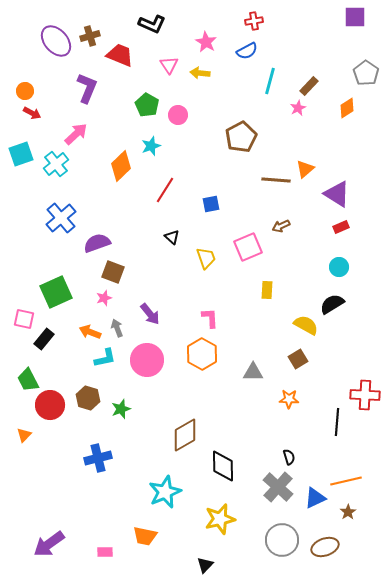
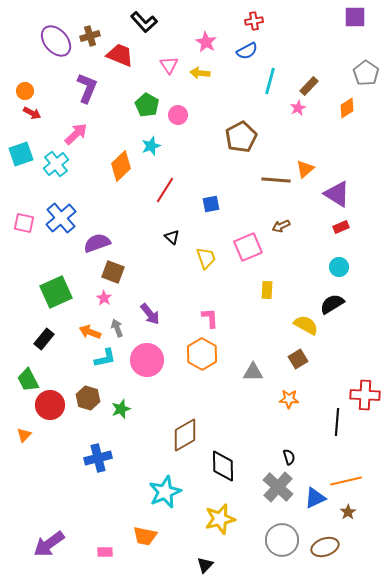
black L-shape at (152, 24): moved 8 px left, 2 px up; rotated 24 degrees clockwise
pink star at (104, 298): rotated 21 degrees counterclockwise
pink square at (24, 319): moved 96 px up
